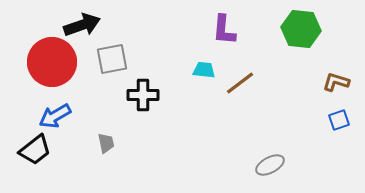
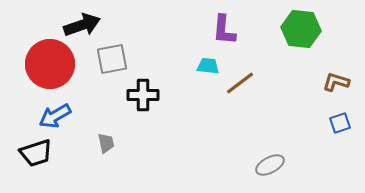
red circle: moved 2 px left, 2 px down
cyan trapezoid: moved 4 px right, 4 px up
blue square: moved 1 px right, 3 px down
black trapezoid: moved 1 px right, 3 px down; rotated 20 degrees clockwise
